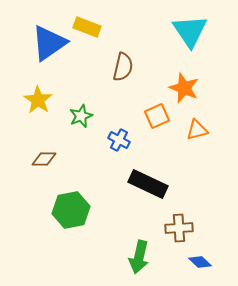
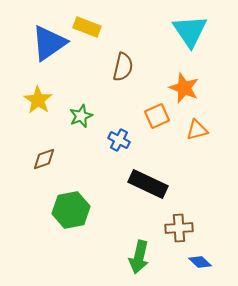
brown diamond: rotated 20 degrees counterclockwise
